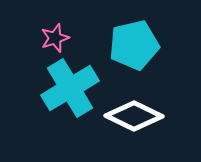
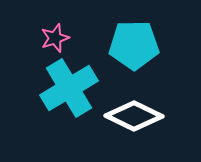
cyan pentagon: rotated 12 degrees clockwise
cyan cross: moved 1 px left
